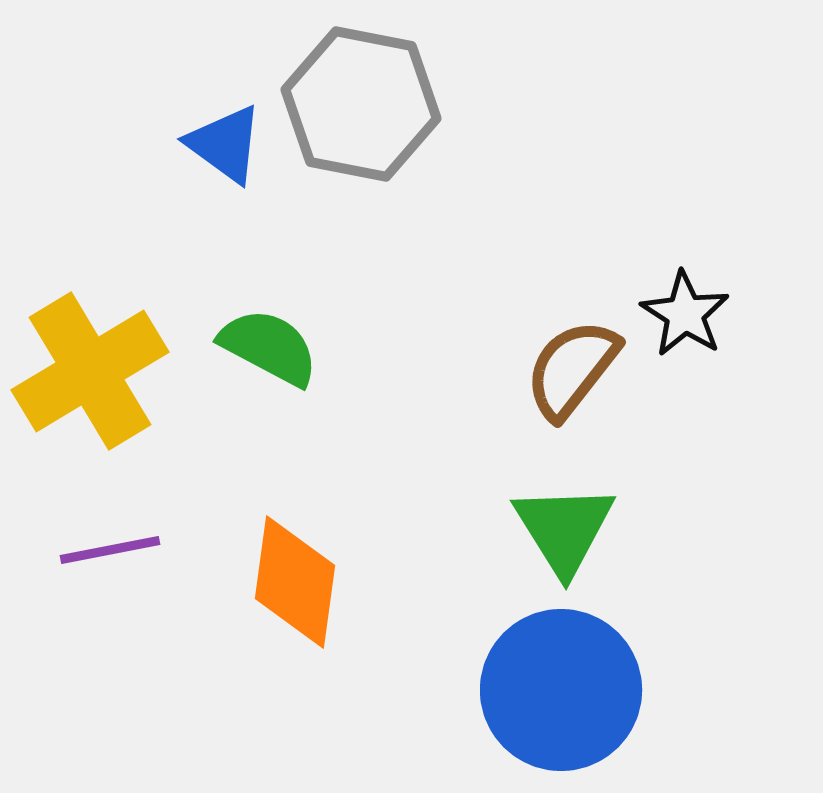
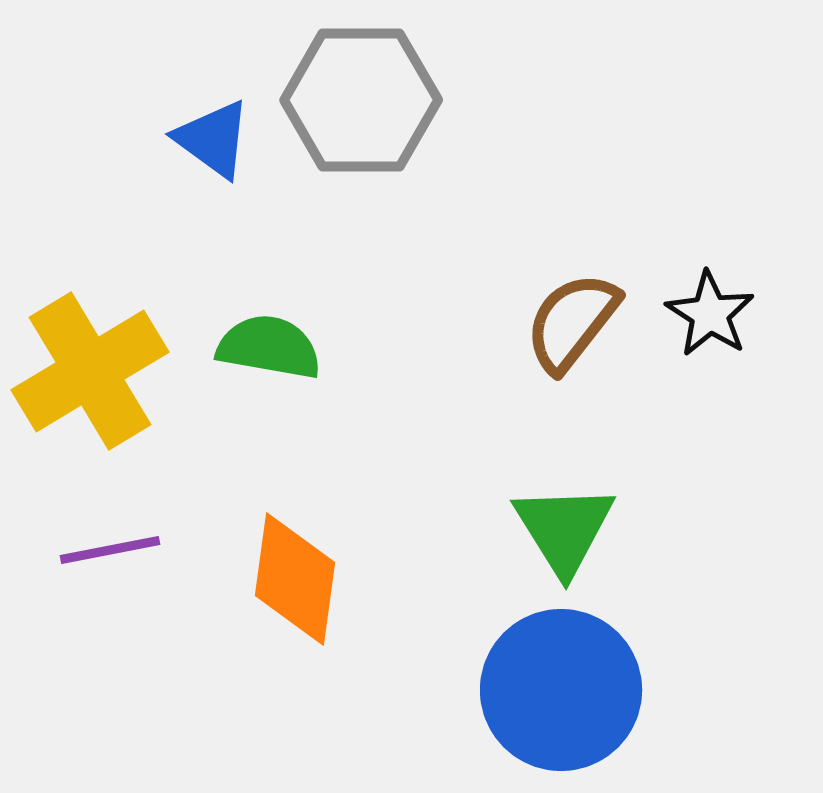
gray hexagon: moved 4 px up; rotated 11 degrees counterclockwise
blue triangle: moved 12 px left, 5 px up
black star: moved 25 px right
green semicircle: rotated 18 degrees counterclockwise
brown semicircle: moved 47 px up
orange diamond: moved 3 px up
